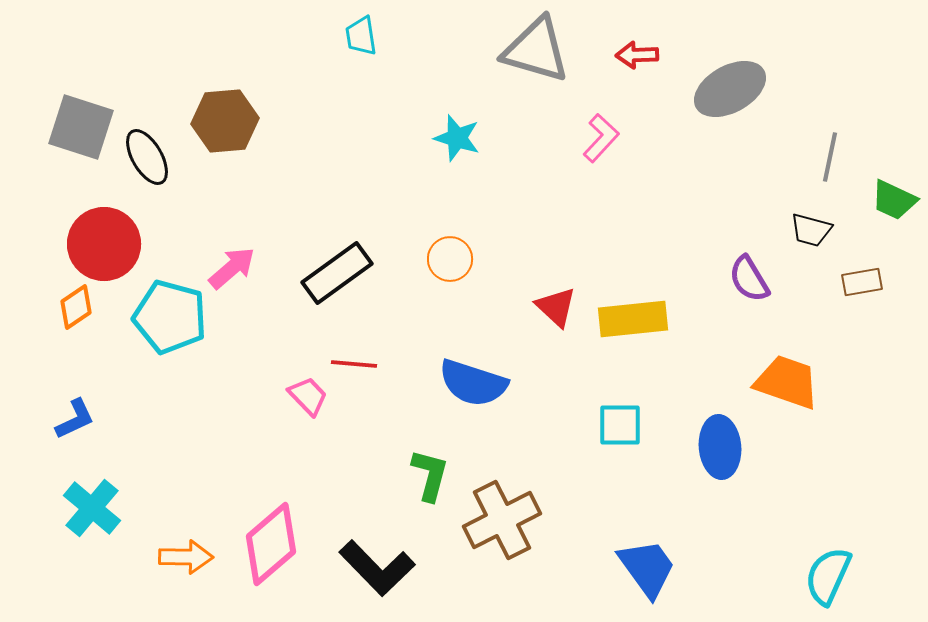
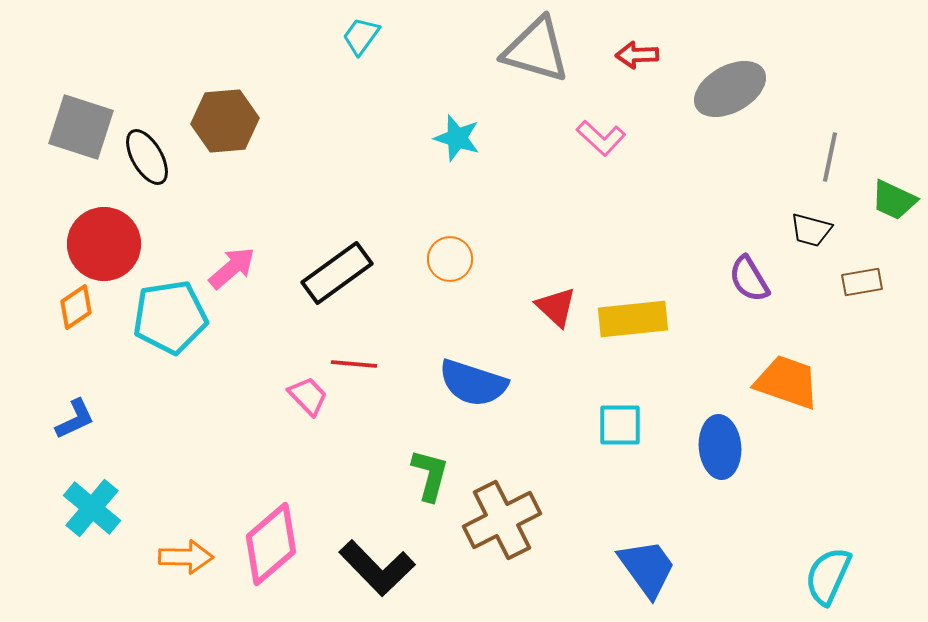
cyan trapezoid: rotated 45 degrees clockwise
pink L-shape: rotated 90 degrees clockwise
cyan pentagon: rotated 24 degrees counterclockwise
